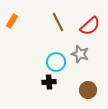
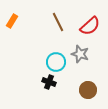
black cross: rotated 24 degrees clockwise
